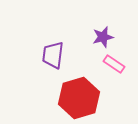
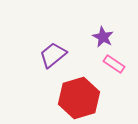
purple star: rotated 30 degrees counterclockwise
purple trapezoid: rotated 44 degrees clockwise
